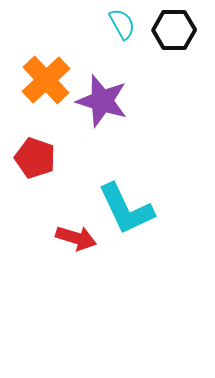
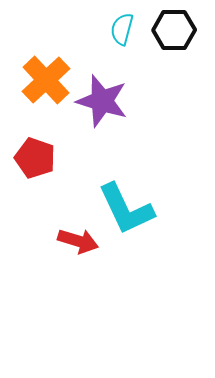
cyan semicircle: moved 5 px down; rotated 136 degrees counterclockwise
red arrow: moved 2 px right, 3 px down
